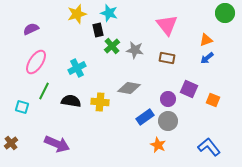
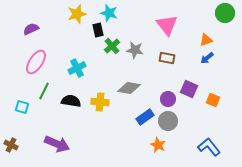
brown cross: moved 2 px down; rotated 24 degrees counterclockwise
